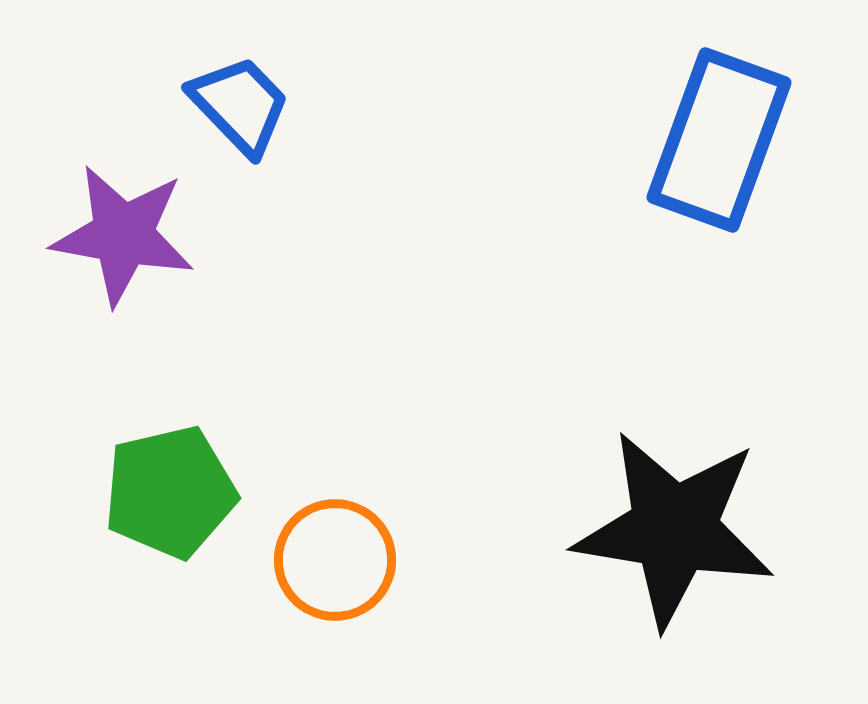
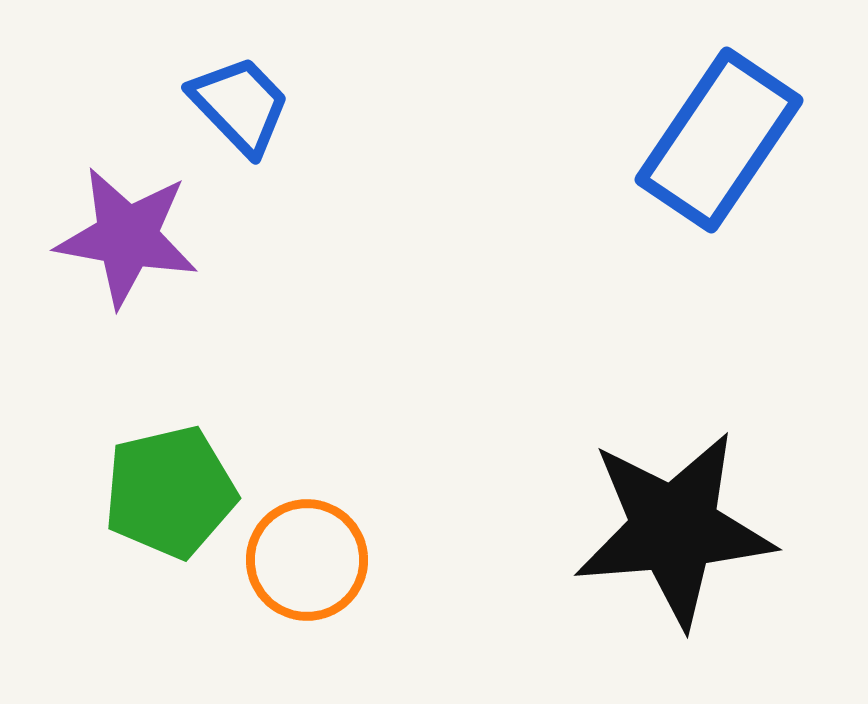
blue rectangle: rotated 14 degrees clockwise
purple star: moved 4 px right, 2 px down
black star: rotated 14 degrees counterclockwise
orange circle: moved 28 px left
